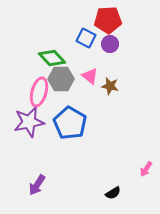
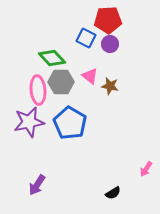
gray hexagon: moved 3 px down
pink ellipse: moved 1 px left, 2 px up; rotated 20 degrees counterclockwise
